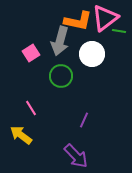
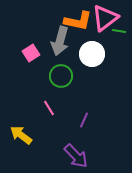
pink line: moved 18 px right
